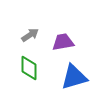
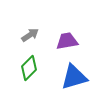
purple trapezoid: moved 4 px right, 1 px up
green diamond: rotated 45 degrees clockwise
